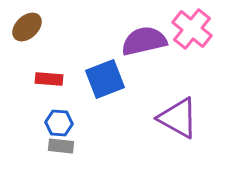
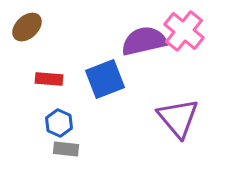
pink cross: moved 8 px left, 2 px down
purple triangle: rotated 21 degrees clockwise
blue hexagon: rotated 20 degrees clockwise
gray rectangle: moved 5 px right, 3 px down
